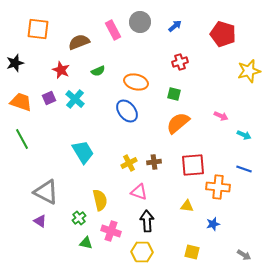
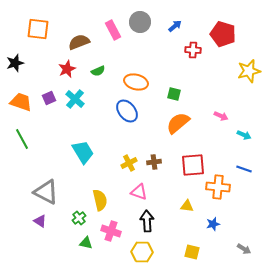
red cross: moved 13 px right, 12 px up; rotated 21 degrees clockwise
red star: moved 6 px right, 1 px up; rotated 24 degrees clockwise
gray arrow: moved 6 px up
